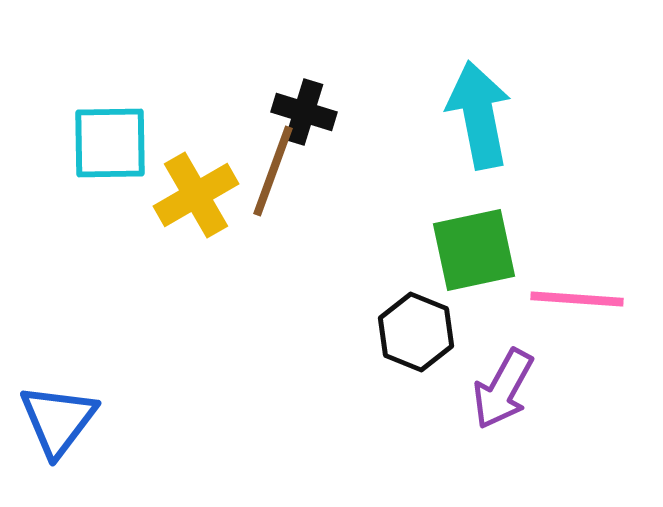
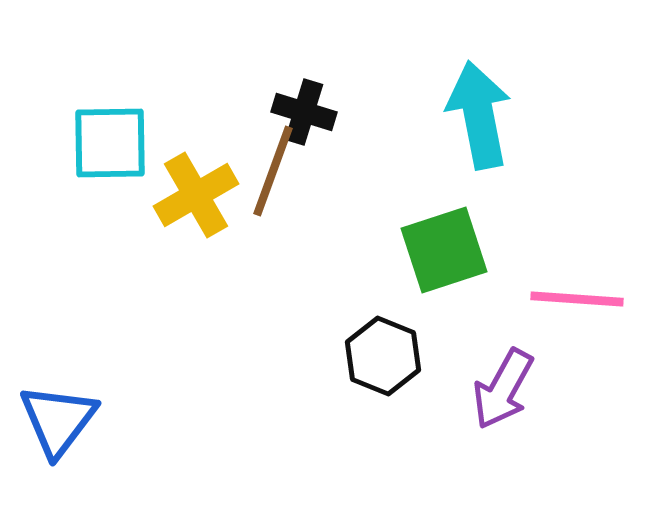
green square: moved 30 px left; rotated 6 degrees counterclockwise
black hexagon: moved 33 px left, 24 px down
